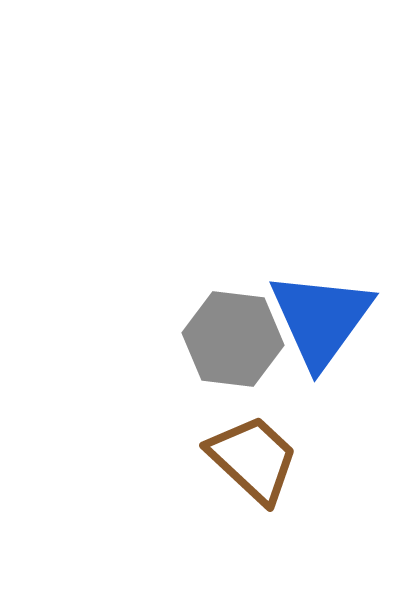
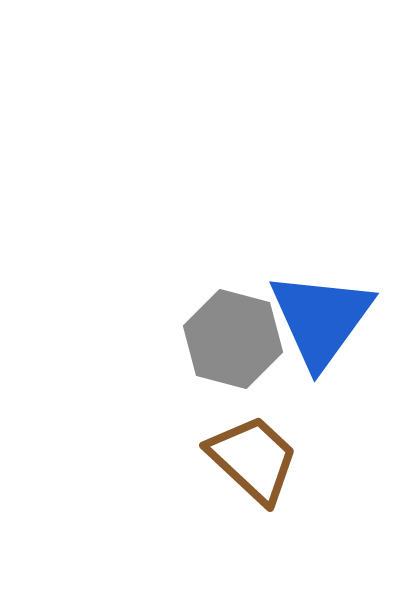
gray hexagon: rotated 8 degrees clockwise
